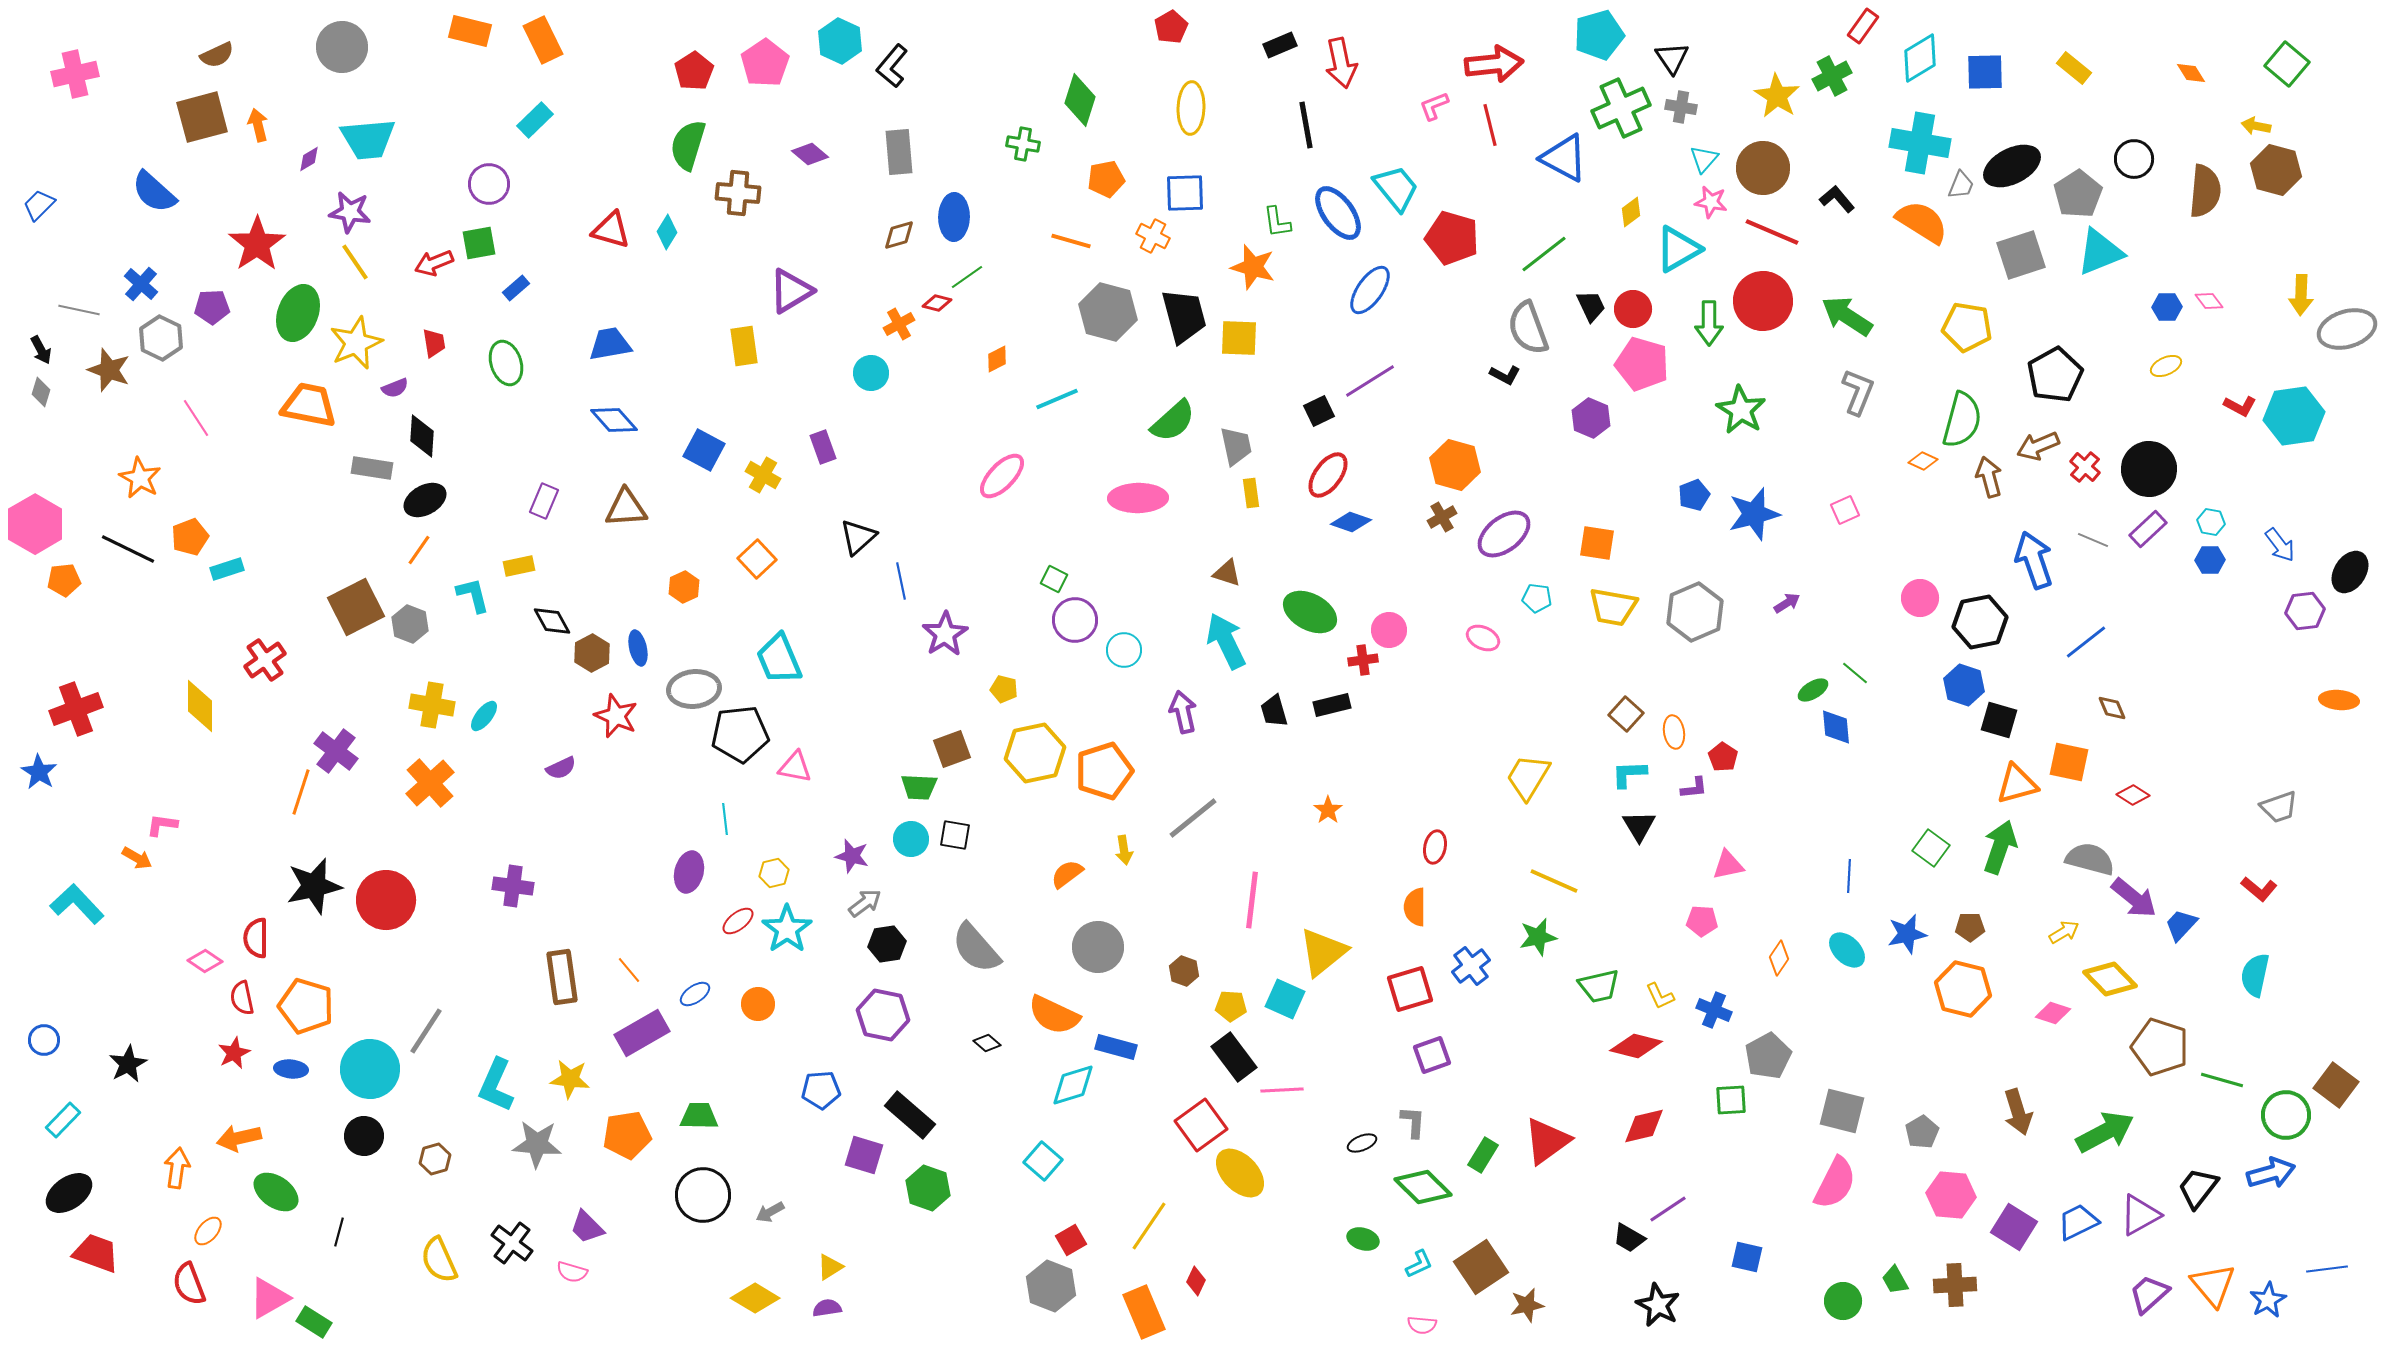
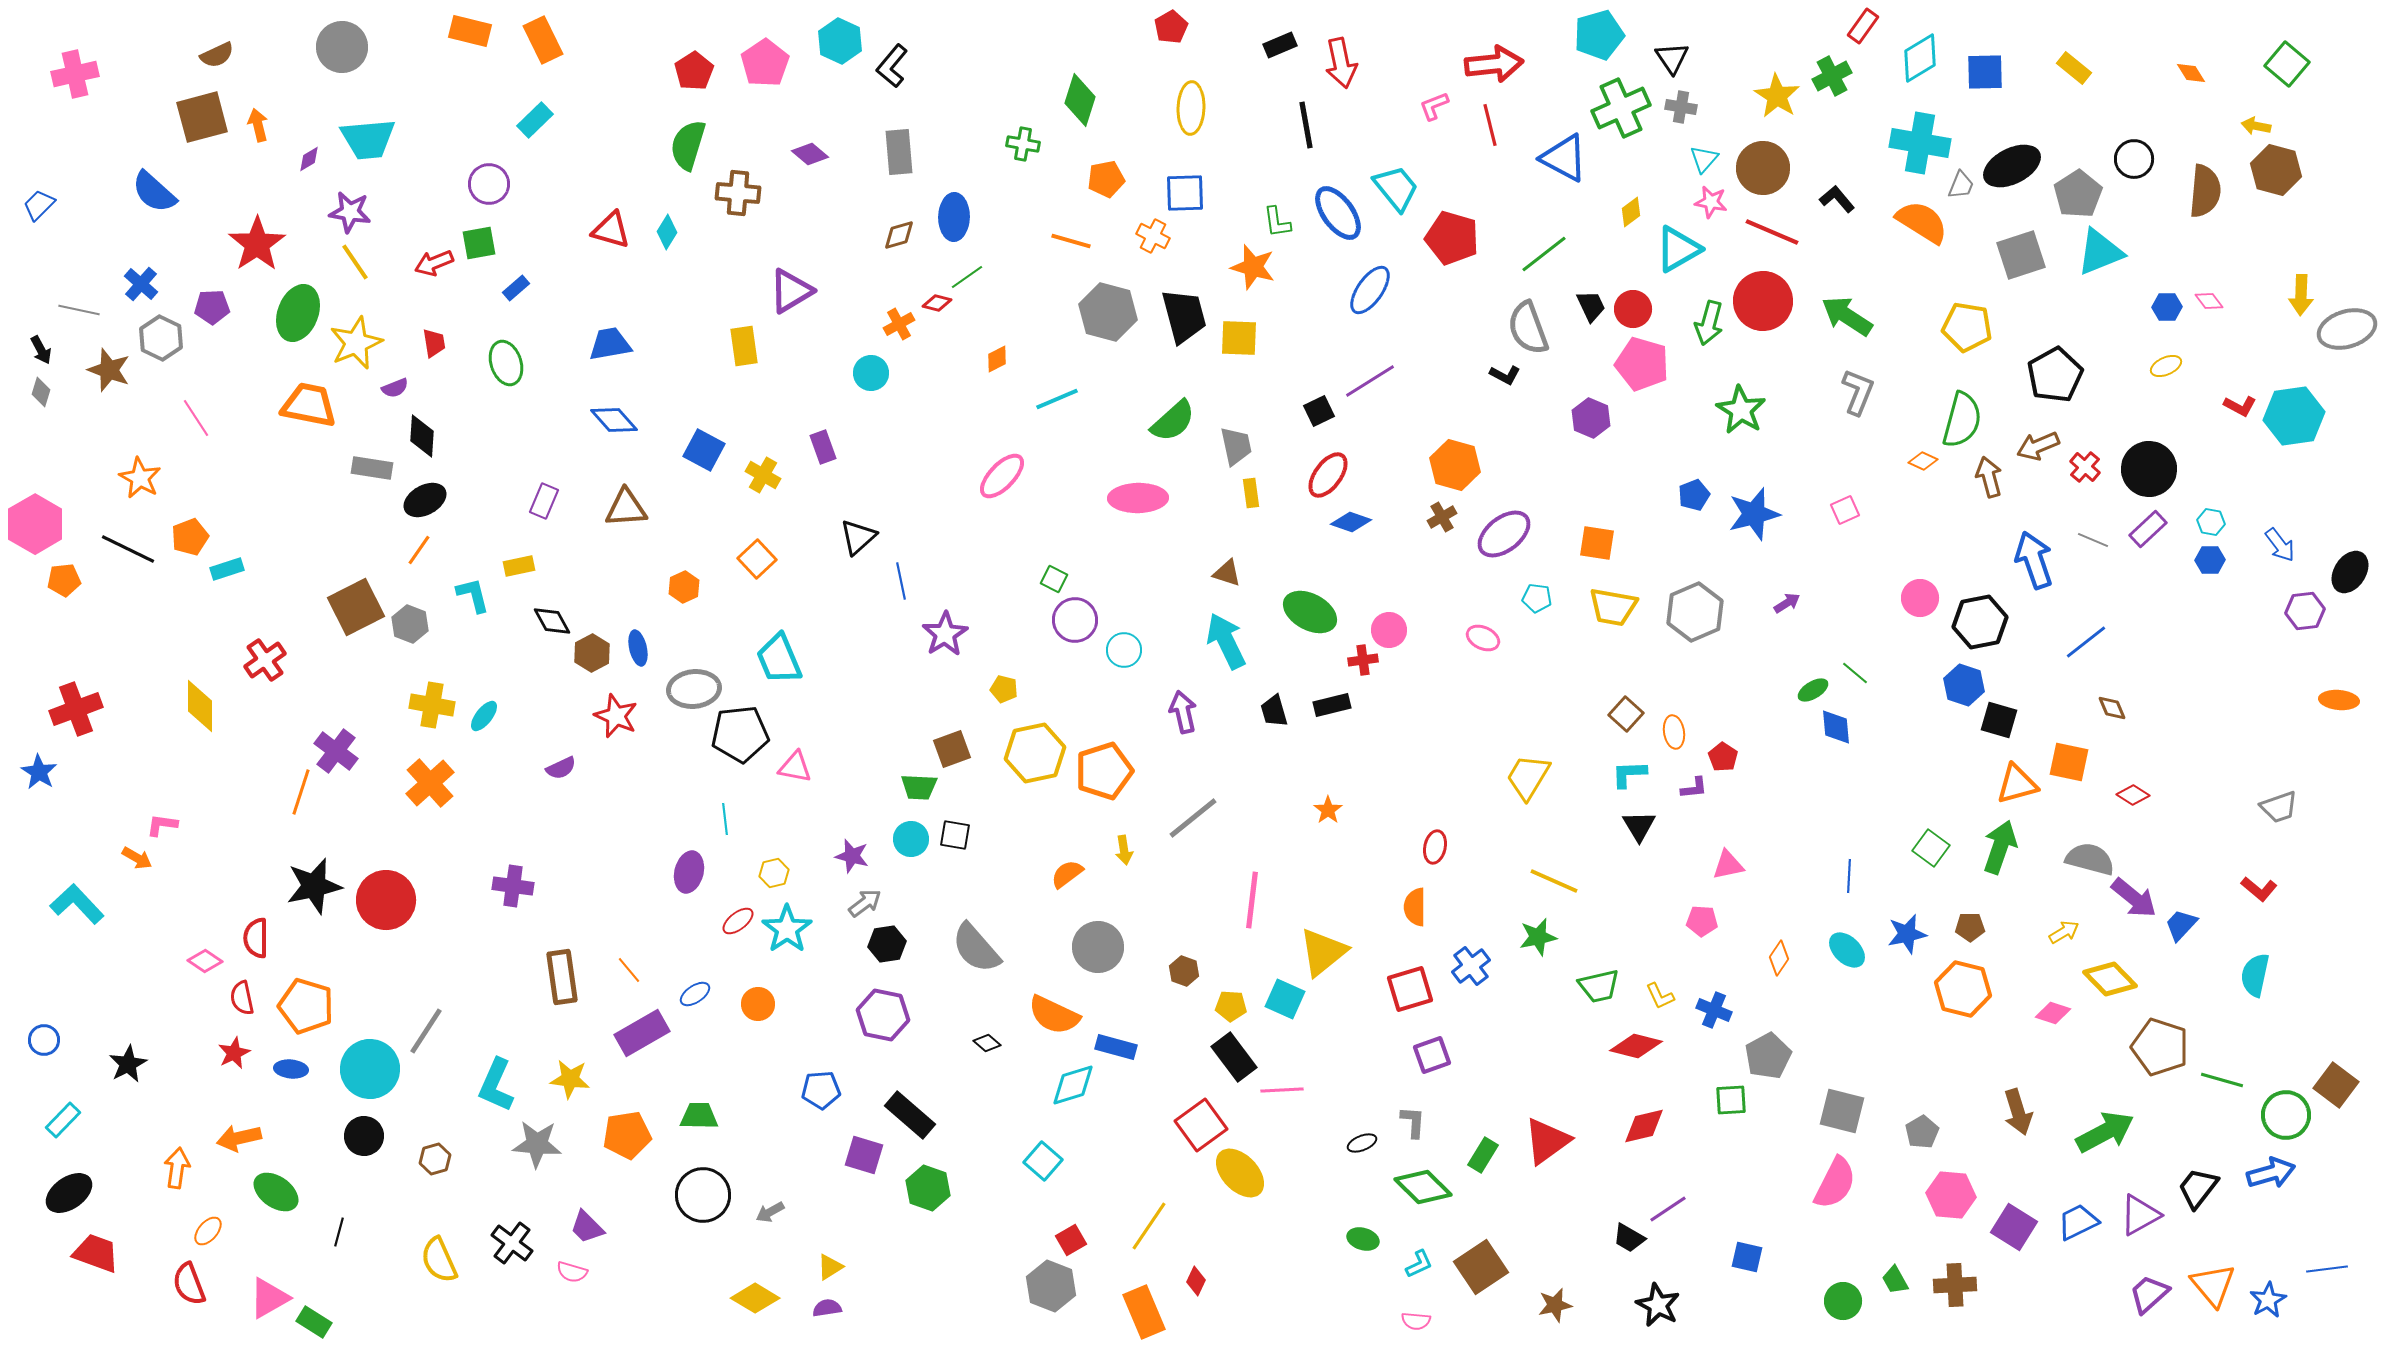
green arrow at (1709, 323): rotated 15 degrees clockwise
brown star at (1527, 1305): moved 28 px right
pink semicircle at (1422, 1325): moved 6 px left, 4 px up
